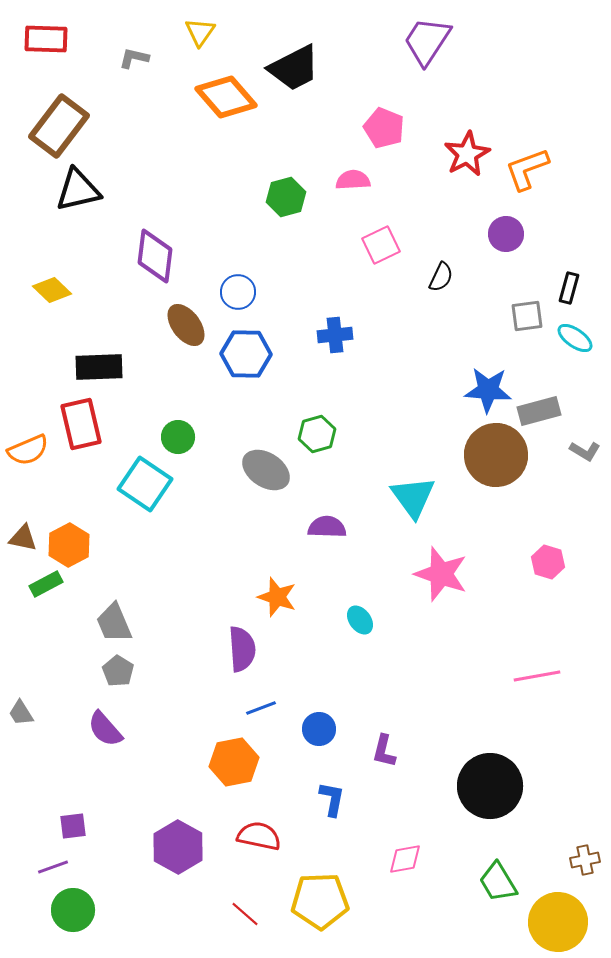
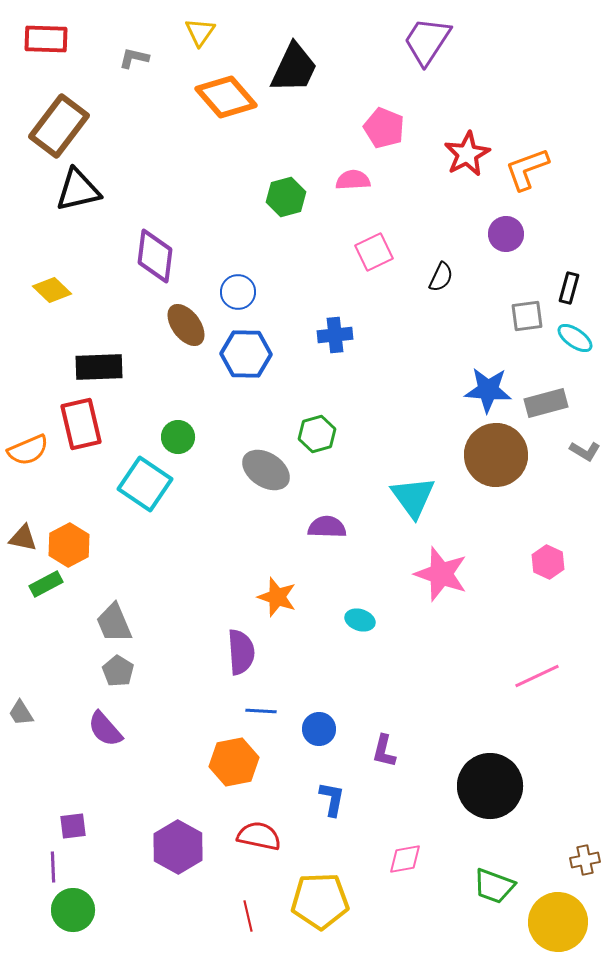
black trapezoid at (294, 68): rotated 38 degrees counterclockwise
pink square at (381, 245): moved 7 px left, 7 px down
gray rectangle at (539, 411): moved 7 px right, 8 px up
pink hexagon at (548, 562): rotated 8 degrees clockwise
cyan ellipse at (360, 620): rotated 36 degrees counterclockwise
purple semicircle at (242, 649): moved 1 px left, 3 px down
pink line at (537, 676): rotated 15 degrees counterclockwise
blue line at (261, 708): moved 3 px down; rotated 24 degrees clockwise
purple line at (53, 867): rotated 72 degrees counterclockwise
green trapezoid at (498, 882): moved 4 px left, 4 px down; rotated 39 degrees counterclockwise
red line at (245, 914): moved 3 px right, 2 px down; rotated 36 degrees clockwise
